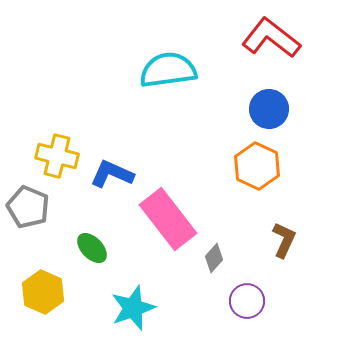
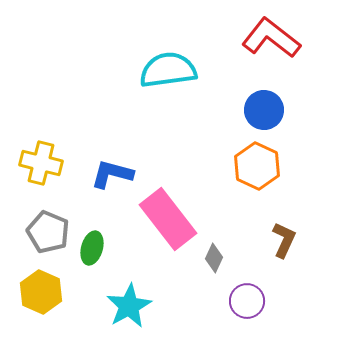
blue circle: moved 5 px left, 1 px down
yellow cross: moved 16 px left, 7 px down
blue L-shape: rotated 9 degrees counterclockwise
gray pentagon: moved 20 px right, 25 px down
green ellipse: rotated 60 degrees clockwise
gray diamond: rotated 16 degrees counterclockwise
yellow hexagon: moved 2 px left
cyan star: moved 4 px left, 2 px up; rotated 9 degrees counterclockwise
